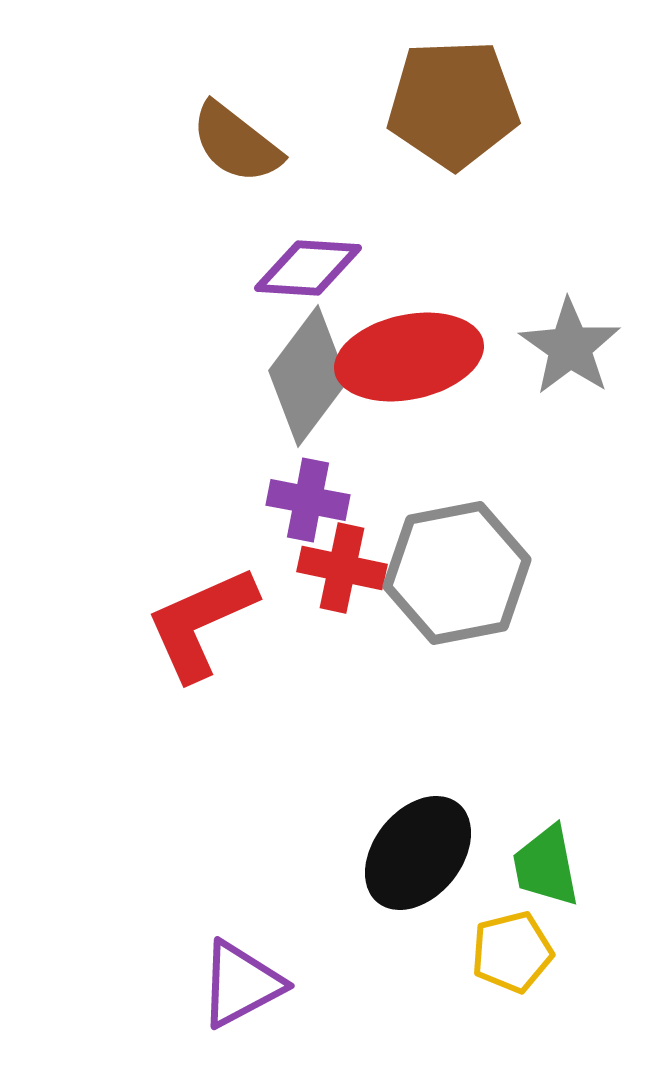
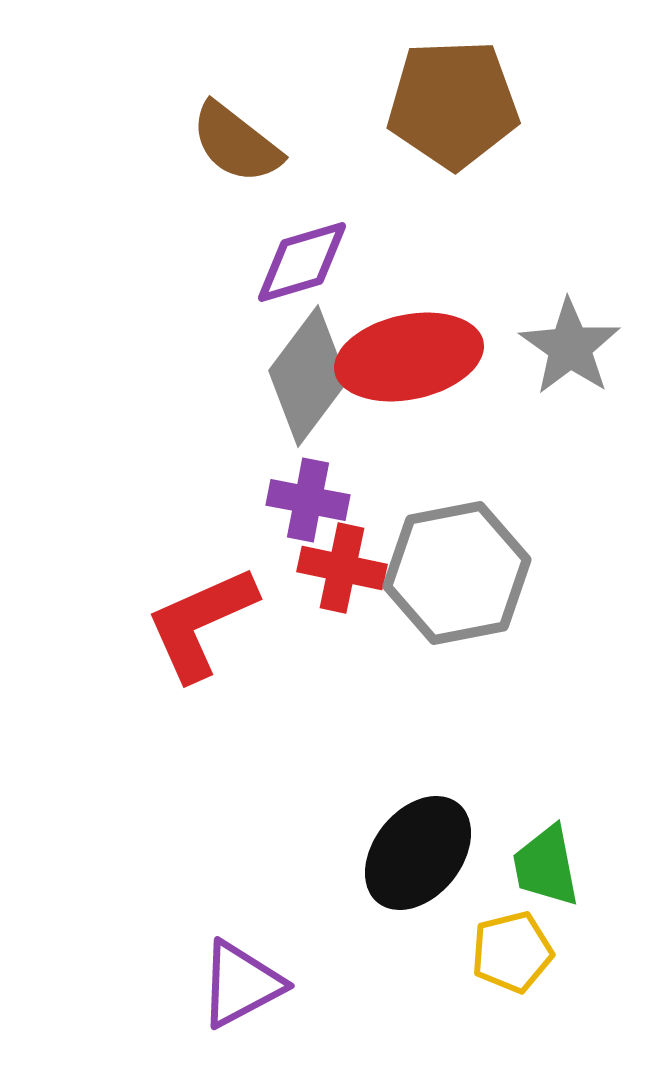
purple diamond: moved 6 px left, 6 px up; rotated 20 degrees counterclockwise
